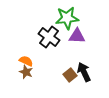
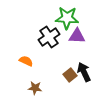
green star: rotated 10 degrees clockwise
black cross: rotated 20 degrees clockwise
brown star: moved 9 px right, 16 px down; rotated 16 degrees counterclockwise
